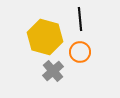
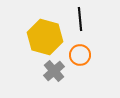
orange circle: moved 3 px down
gray cross: moved 1 px right
